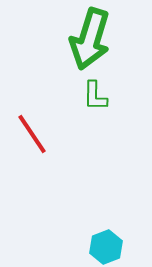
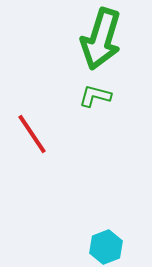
green arrow: moved 11 px right
green L-shape: rotated 104 degrees clockwise
